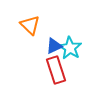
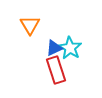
orange triangle: rotated 15 degrees clockwise
blue triangle: moved 2 px down
